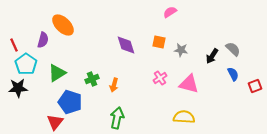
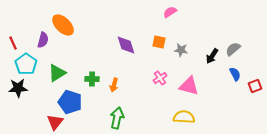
red line: moved 1 px left, 2 px up
gray semicircle: rotated 84 degrees counterclockwise
blue semicircle: moved 2 px right
green cross: rotated 24 degrees clockwise
pink triangle: moved 2 px down
